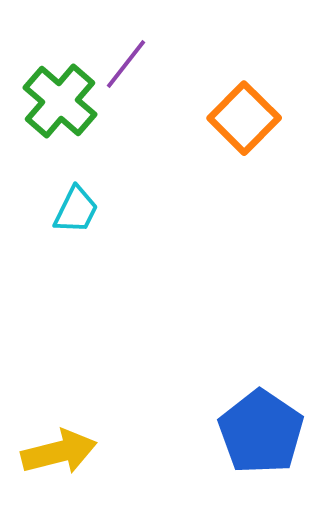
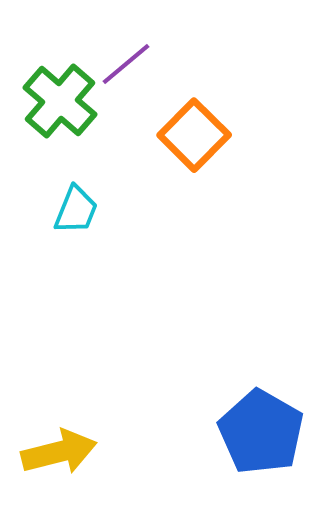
purple line: rotated 12 degrees clockwise
orange square: moved 50 px left, 17 px down
cyan trapezoid: rotated 4 degrees counterclockwise
blue pentagon: rotated 4 degrees counterclockwise
